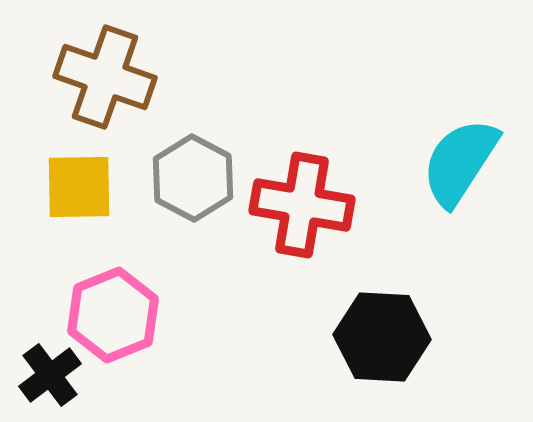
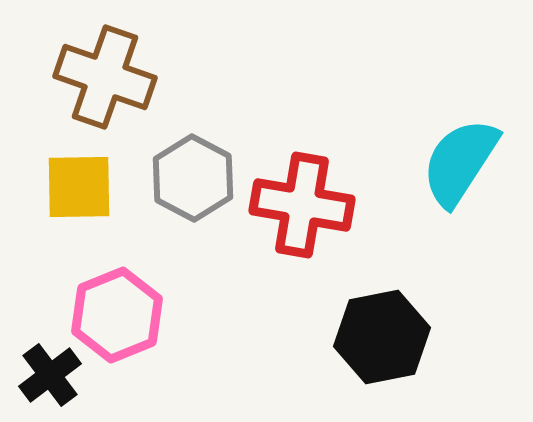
pink hexagon: moved 4 px right
black hexagon: rotated 14 degrees counterclockwise
